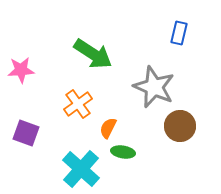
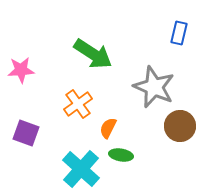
green ellipse: moved 2 px left, 3 px down
